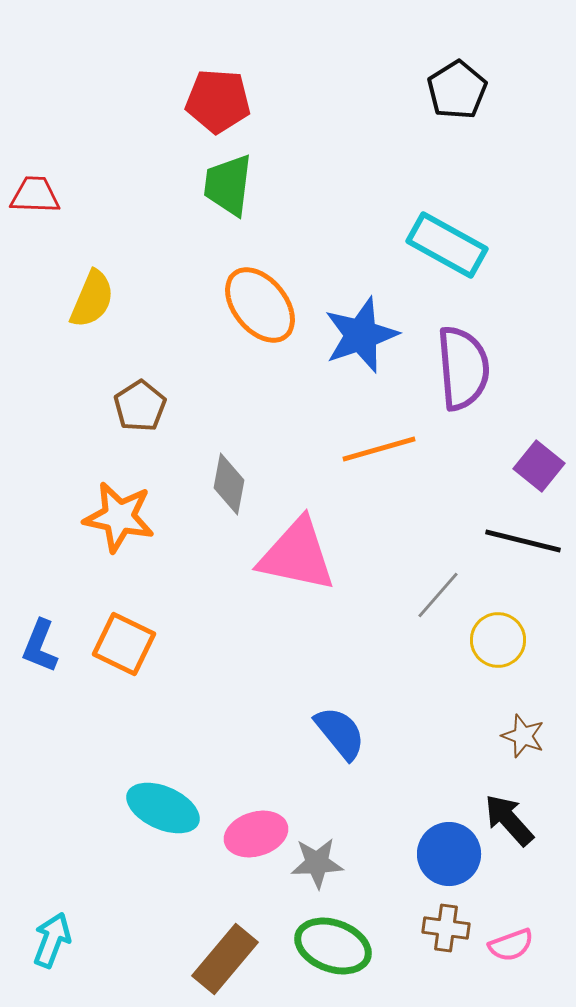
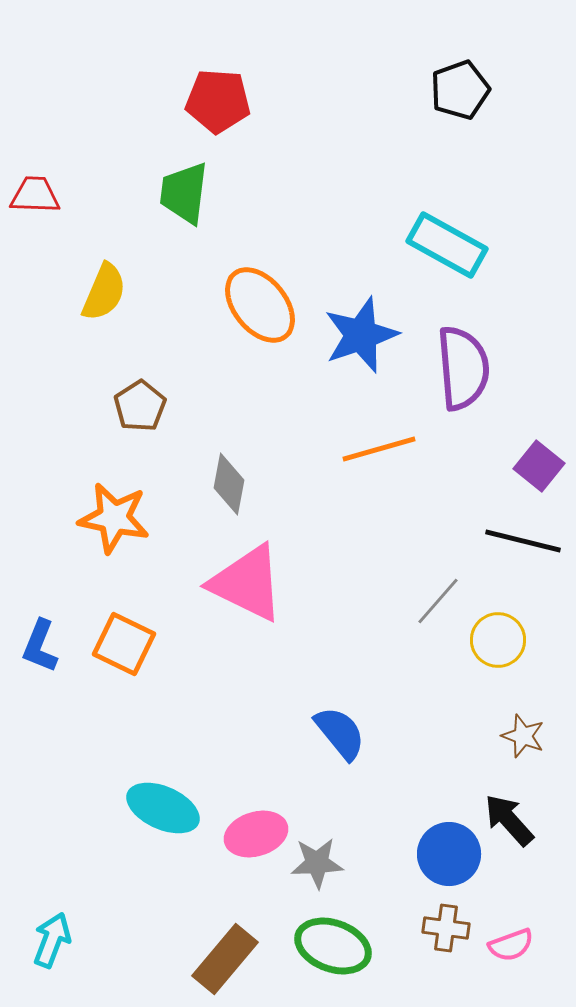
black pentagon: moved 3 px right; rotated 12 degrees clockwise
green trapezoid: moved 44 px left, 8 px down
yellow semicircle: moved 12 px right, 7 px up
orange star: moved 5 px left, 1 px down
pink triangle: moved 50 px left, 28 px down; rotated 14 degrees clockwise
gray line: moved 6 px down
